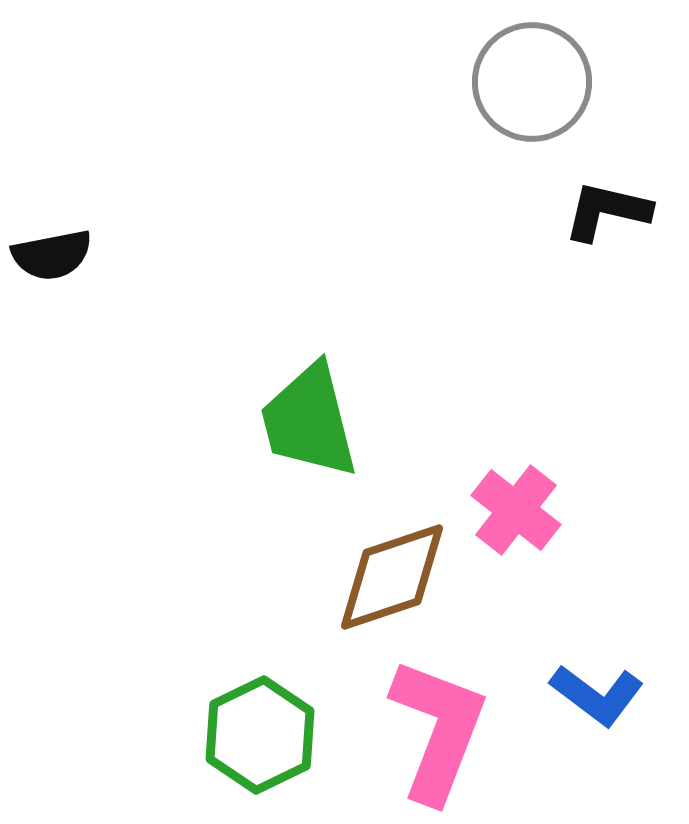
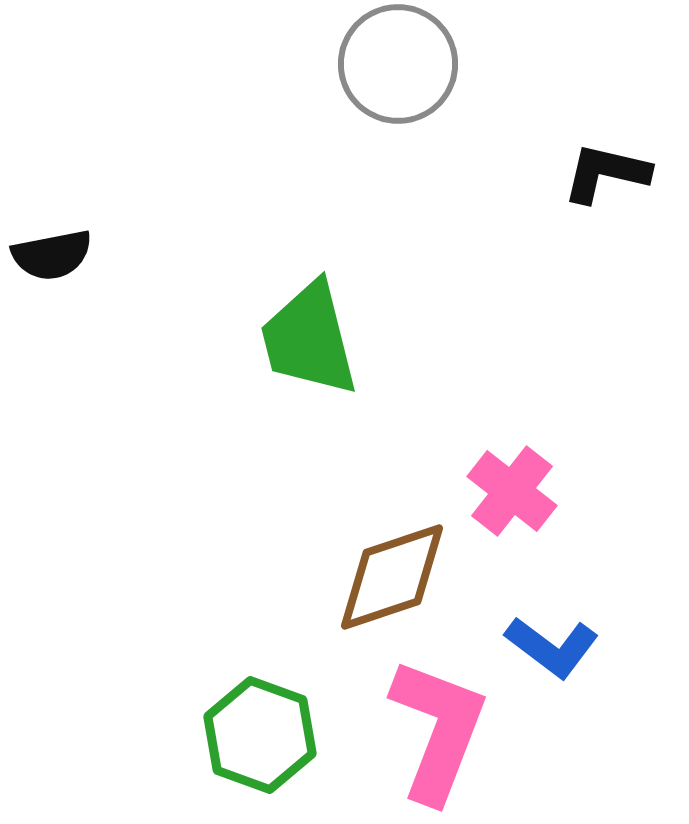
gray circle: moved 134 px left, 18 px up
black L-shape: moved 1 px left, 38 px up
green trapezoid: moved 82 px up
pink cross: moved 4 px left, 19 px up
blue L-shape: moved 45 px left, 48 px up
green hexagon: rotated 14 degrees counterclockwise
